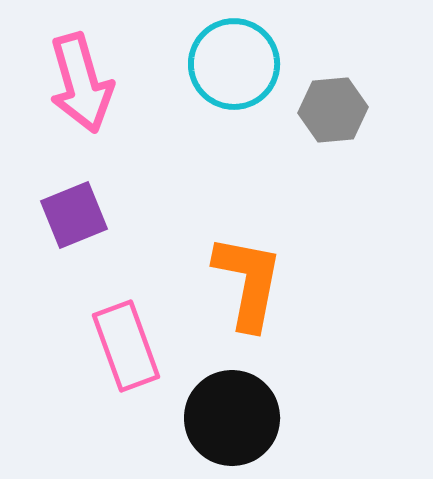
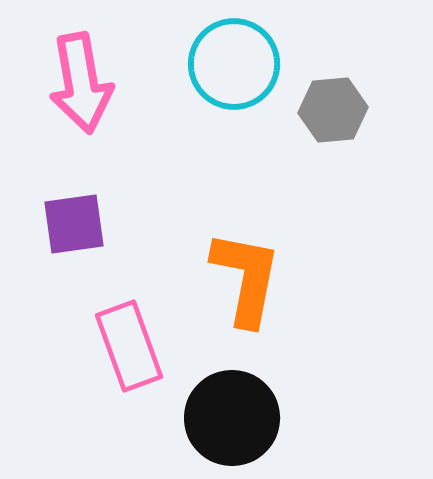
pink arrow: rotated 6 degrees clockwise
purple square: moved 9 px down; rotated 14 degrees clockwise
orange L-shape: moved 2 px left, 4 px up
pink rectangle: moved 3 px right
